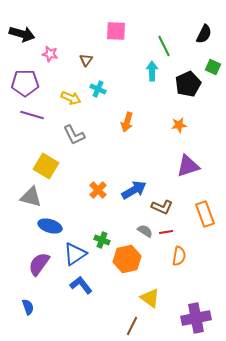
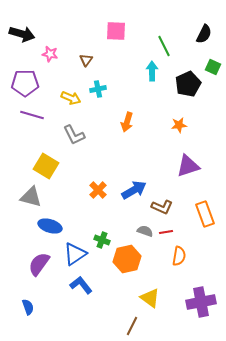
cyan cross: rotated 35 degrees counterclockwise
gray semicircle: rotated 14 degrees counterclockwise
purple cross: moved 5 px right, 16 px up
